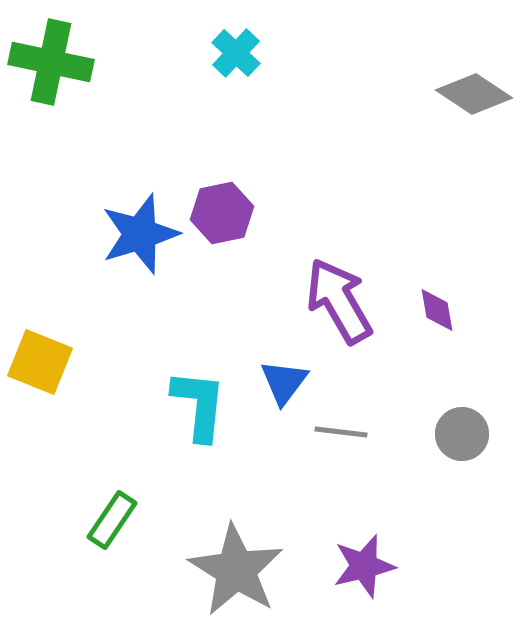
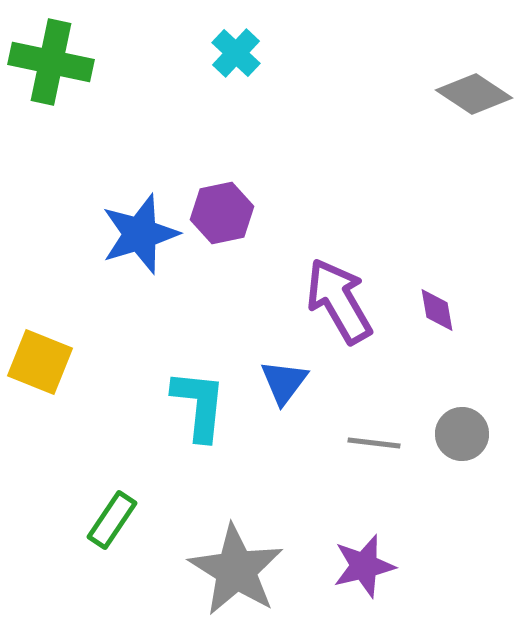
gray line: moved 33 px right, 11 px down
